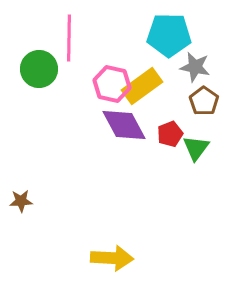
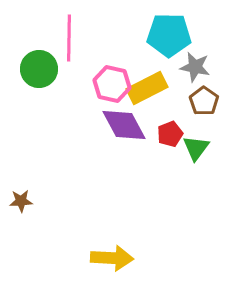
yellow rectangle: moved 5 px right, 2 px down; rotated 9 degrees clockwise
